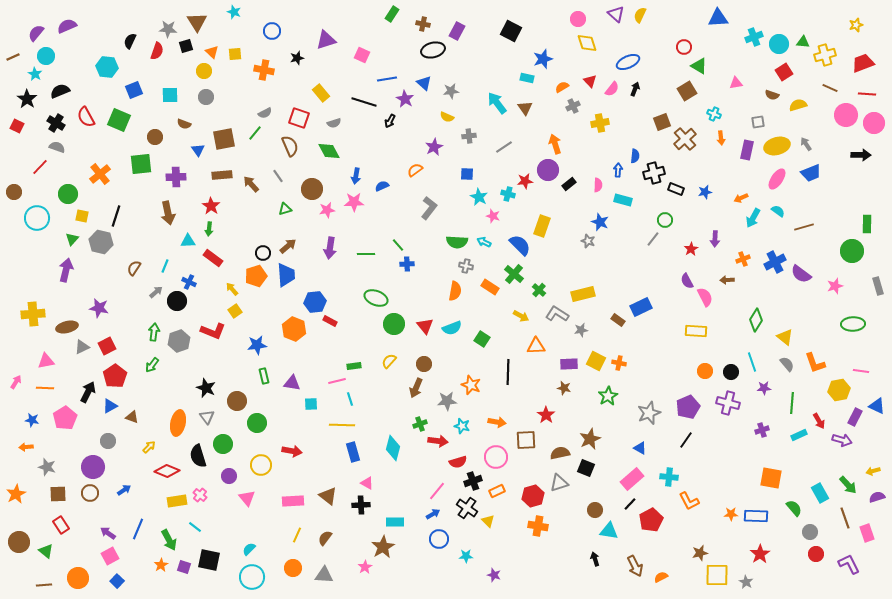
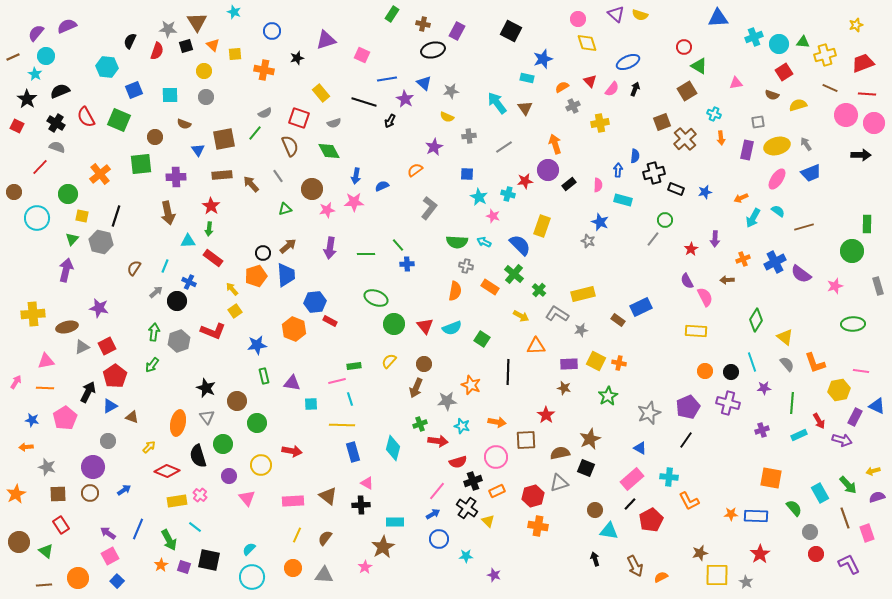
yellow semicircle at (640, 15): rotated 98 degrees counterclockwise
orange triangle at (212, 52): moved 1 px right, 7 px up
